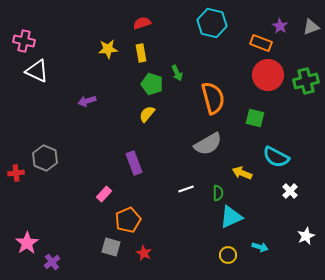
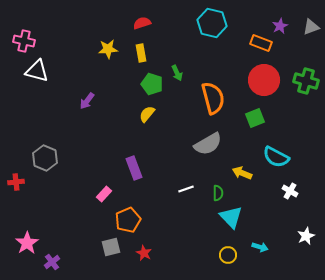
purple star: rotated 14 degrees clockwise
white triangle: rotated 10 degrees counterclockwise
red circle: moved 4 px left, 5 px down
green cross: rotated 30 degrees clockwise
purple arrow: rotated 36 degrees counterclockwise
green square: rotated 36 degrees counterclockwise
purple rectangle: moved 5 px down
red cross: moved 9 px down
white cross: rotated 14 degrees counterclockwise
cyan triangle: rotated 50 degrees counterclockwise
gray square: rotated 30 degrees counterclockwise
